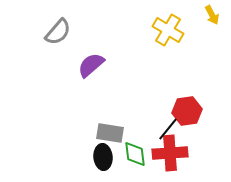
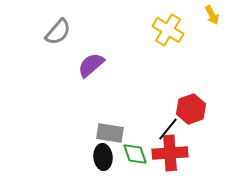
red hexagon: moved 4 px right, 2 px up; rotated 12 degrees counterclockwise
green diamond: rotated 12 degrees counterclockwise
